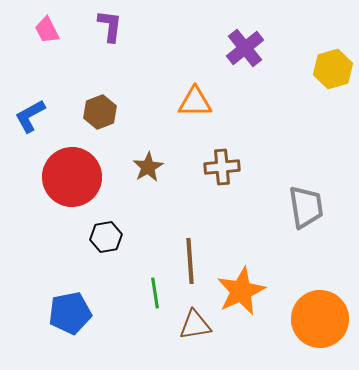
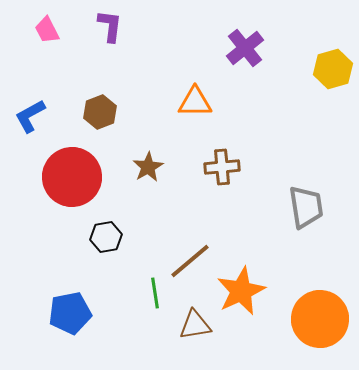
brown line: rotated 54 degrees clockwise
